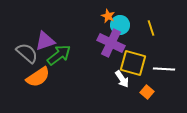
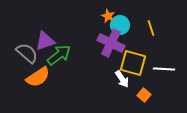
orange square: moved 3 px left, 3 px down
